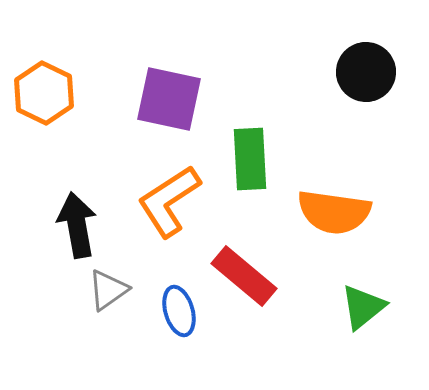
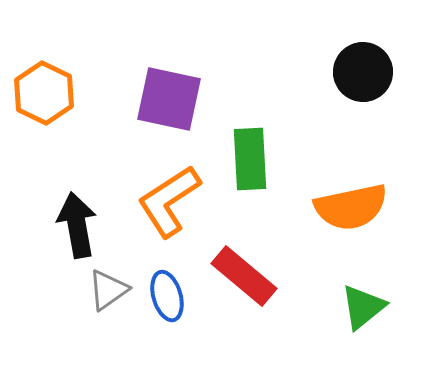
black circle: moved 3 px left
orange semicircle: moved 17 px right, 5 px up; rotated 20 degrees counterclockwise
blue ellipse: moved 12 px left, 15 px up
